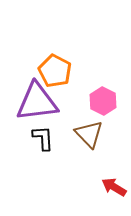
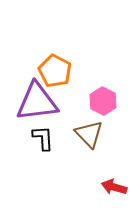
red arrow: rotated 15 degrees counterclockwise
